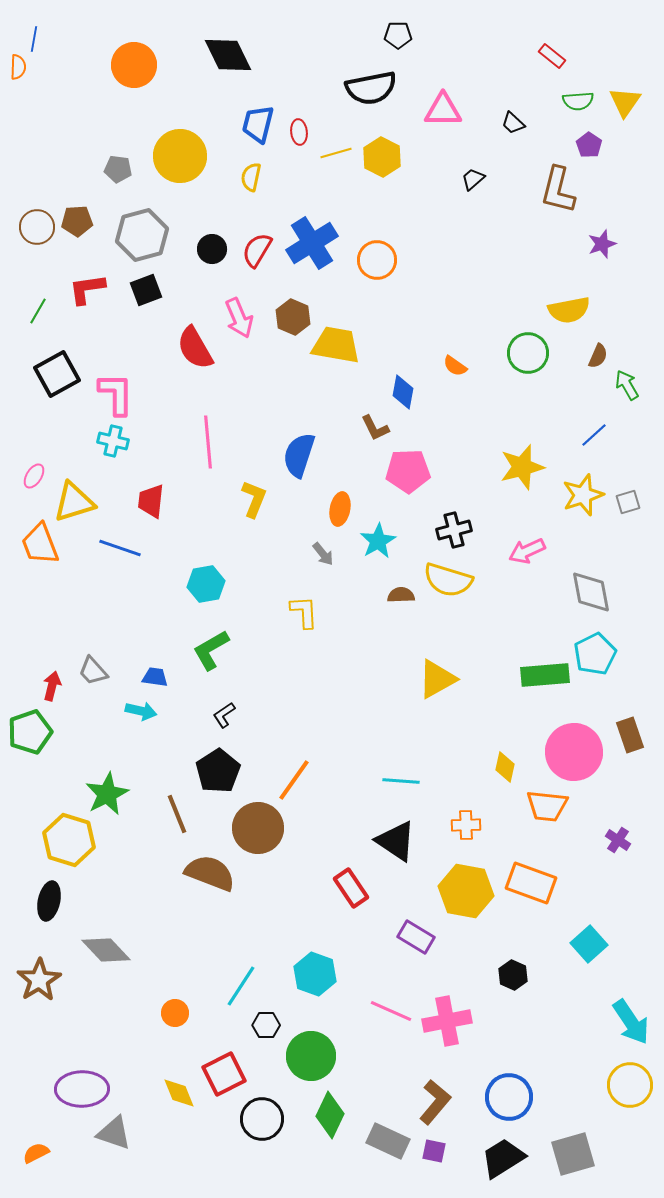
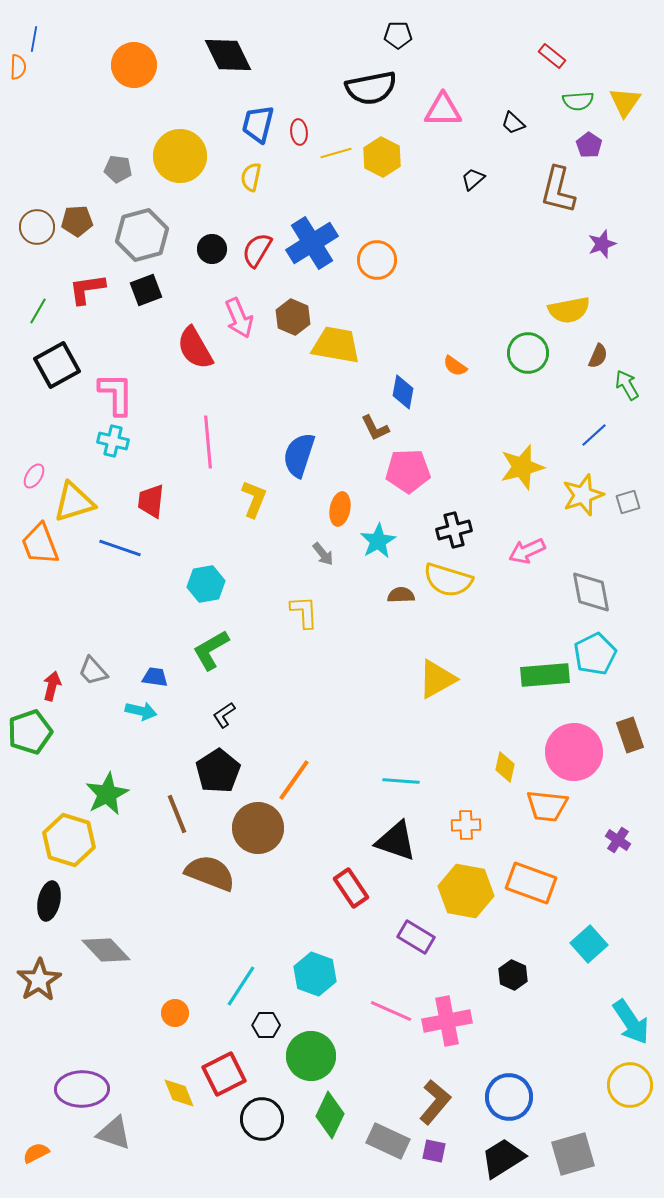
black square at (57, 374): moved 9 px up
black triangle at (396, 841): rotated 15 degrees counterclockwise
